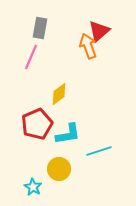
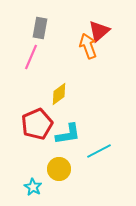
cyan line: rotated 10 degrees counterclockwise
